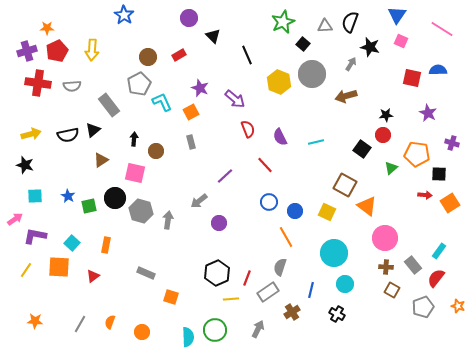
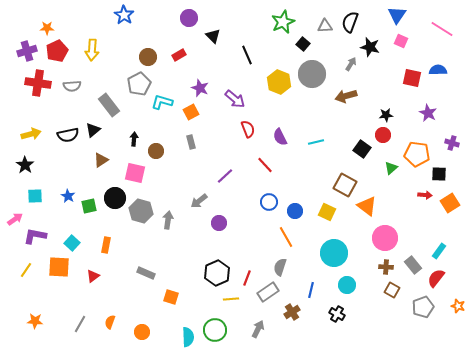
cyan L-shape at (162, 102): rotated 50 degrees counterclockwise
black star at (25, 165): rotated 18 degrees clockwise
cyan circle at (345, 284): moved 2 px right, 1 px down
